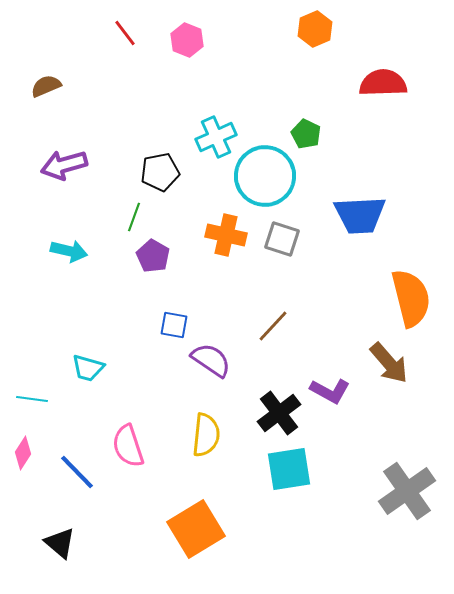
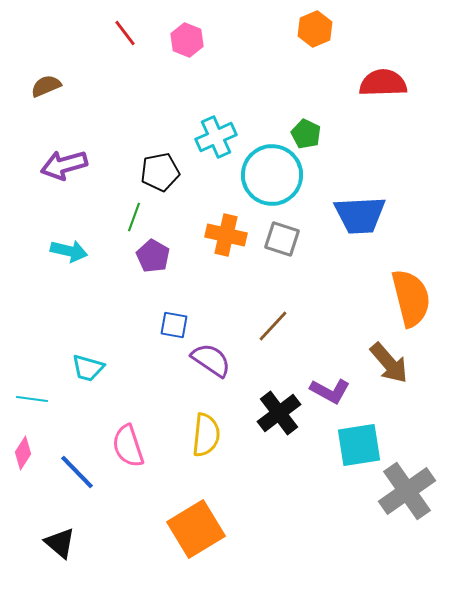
cyan circle: moved 7 px right, 1 px up
cyan square: moved 70 px right, 24 px up
